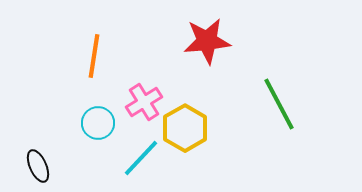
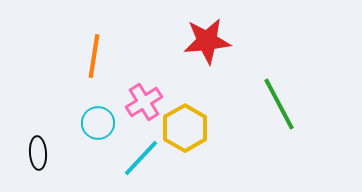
black ellipse: moved 13 px up; rotated 20 degrees clockwise
